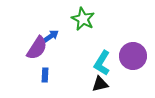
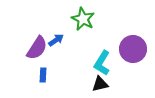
blue arrow: moved 5 px right, 4 px down
purple circle: moved 7 px up
blue rectangle: moved 2 px left
